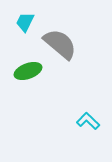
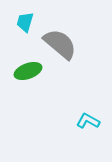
cyan trapezoid: rotated 10 degrees counterclockwise
cyan L-shape: rotated 15 degrees counterclockwise
